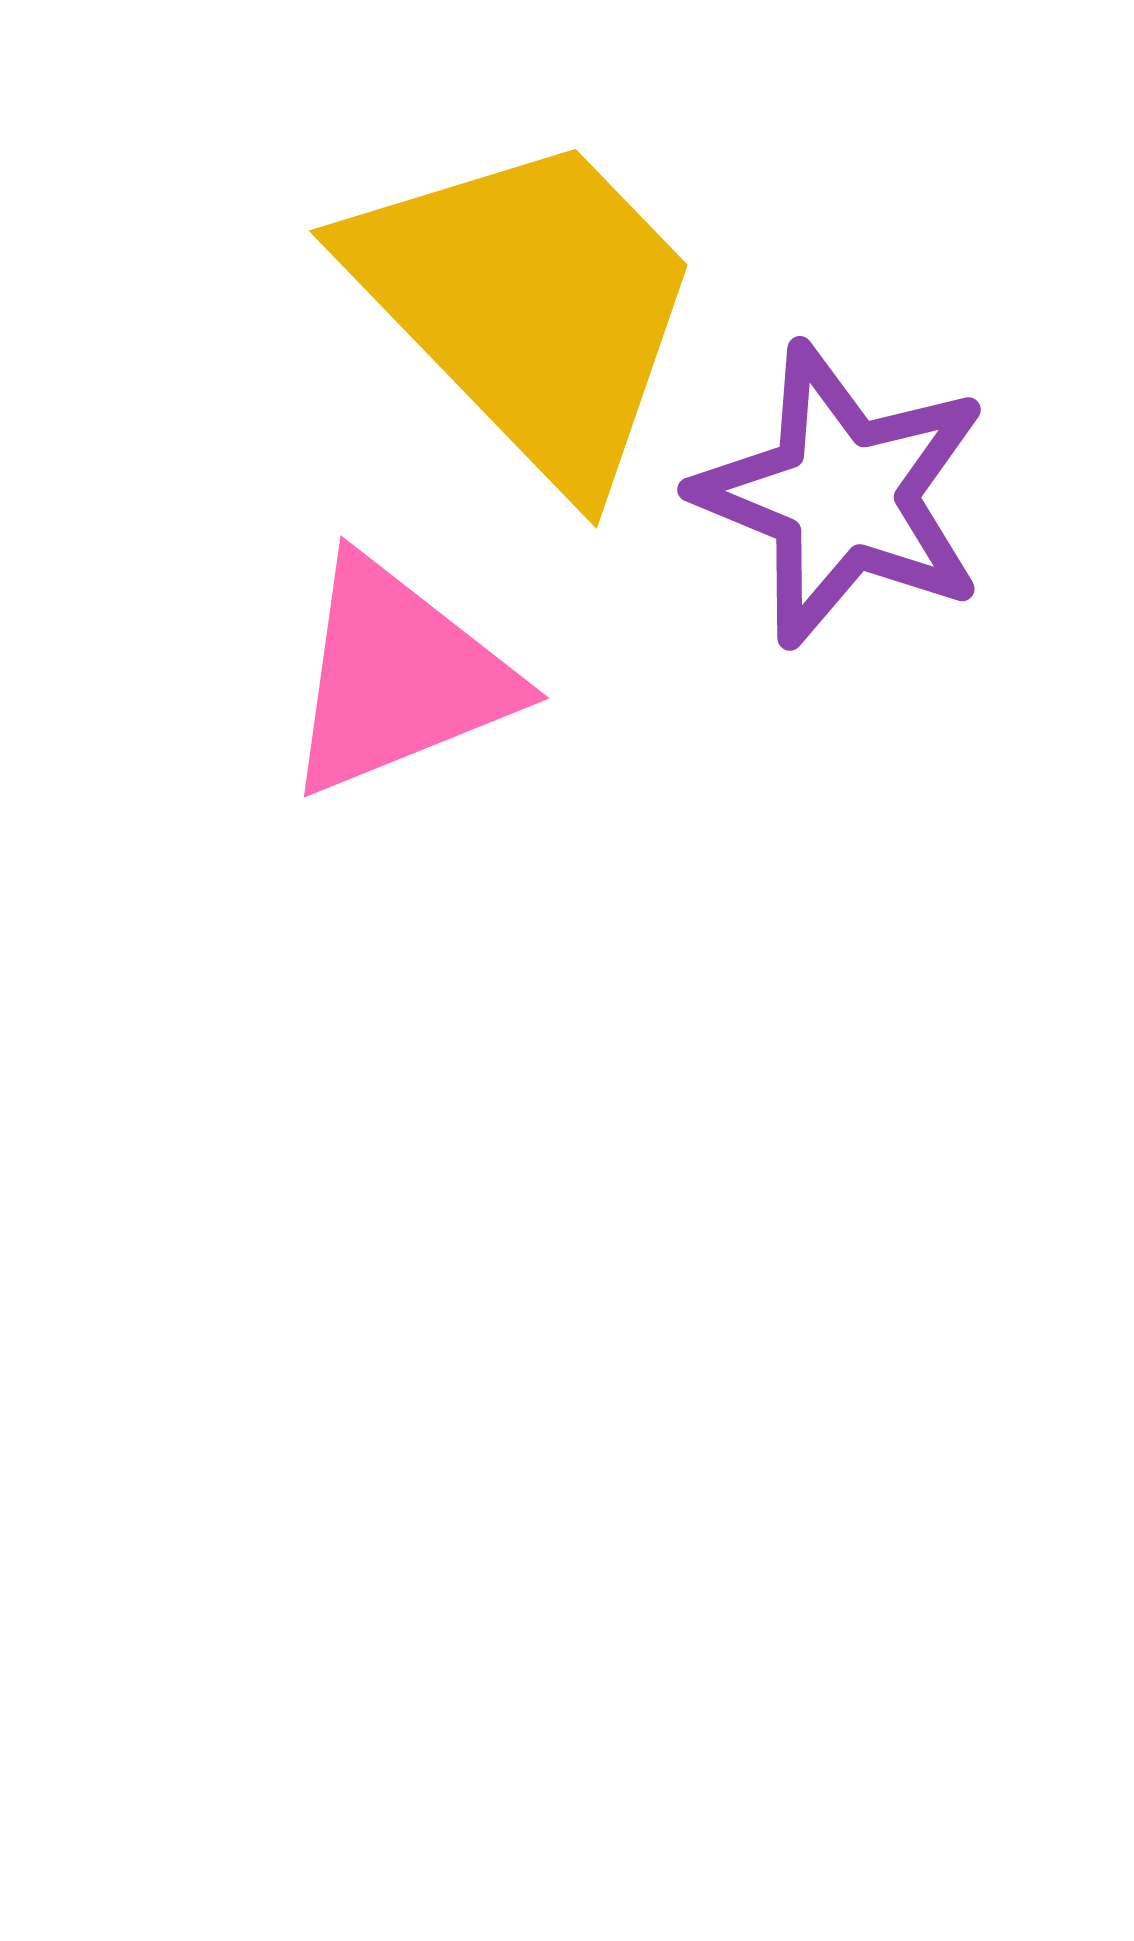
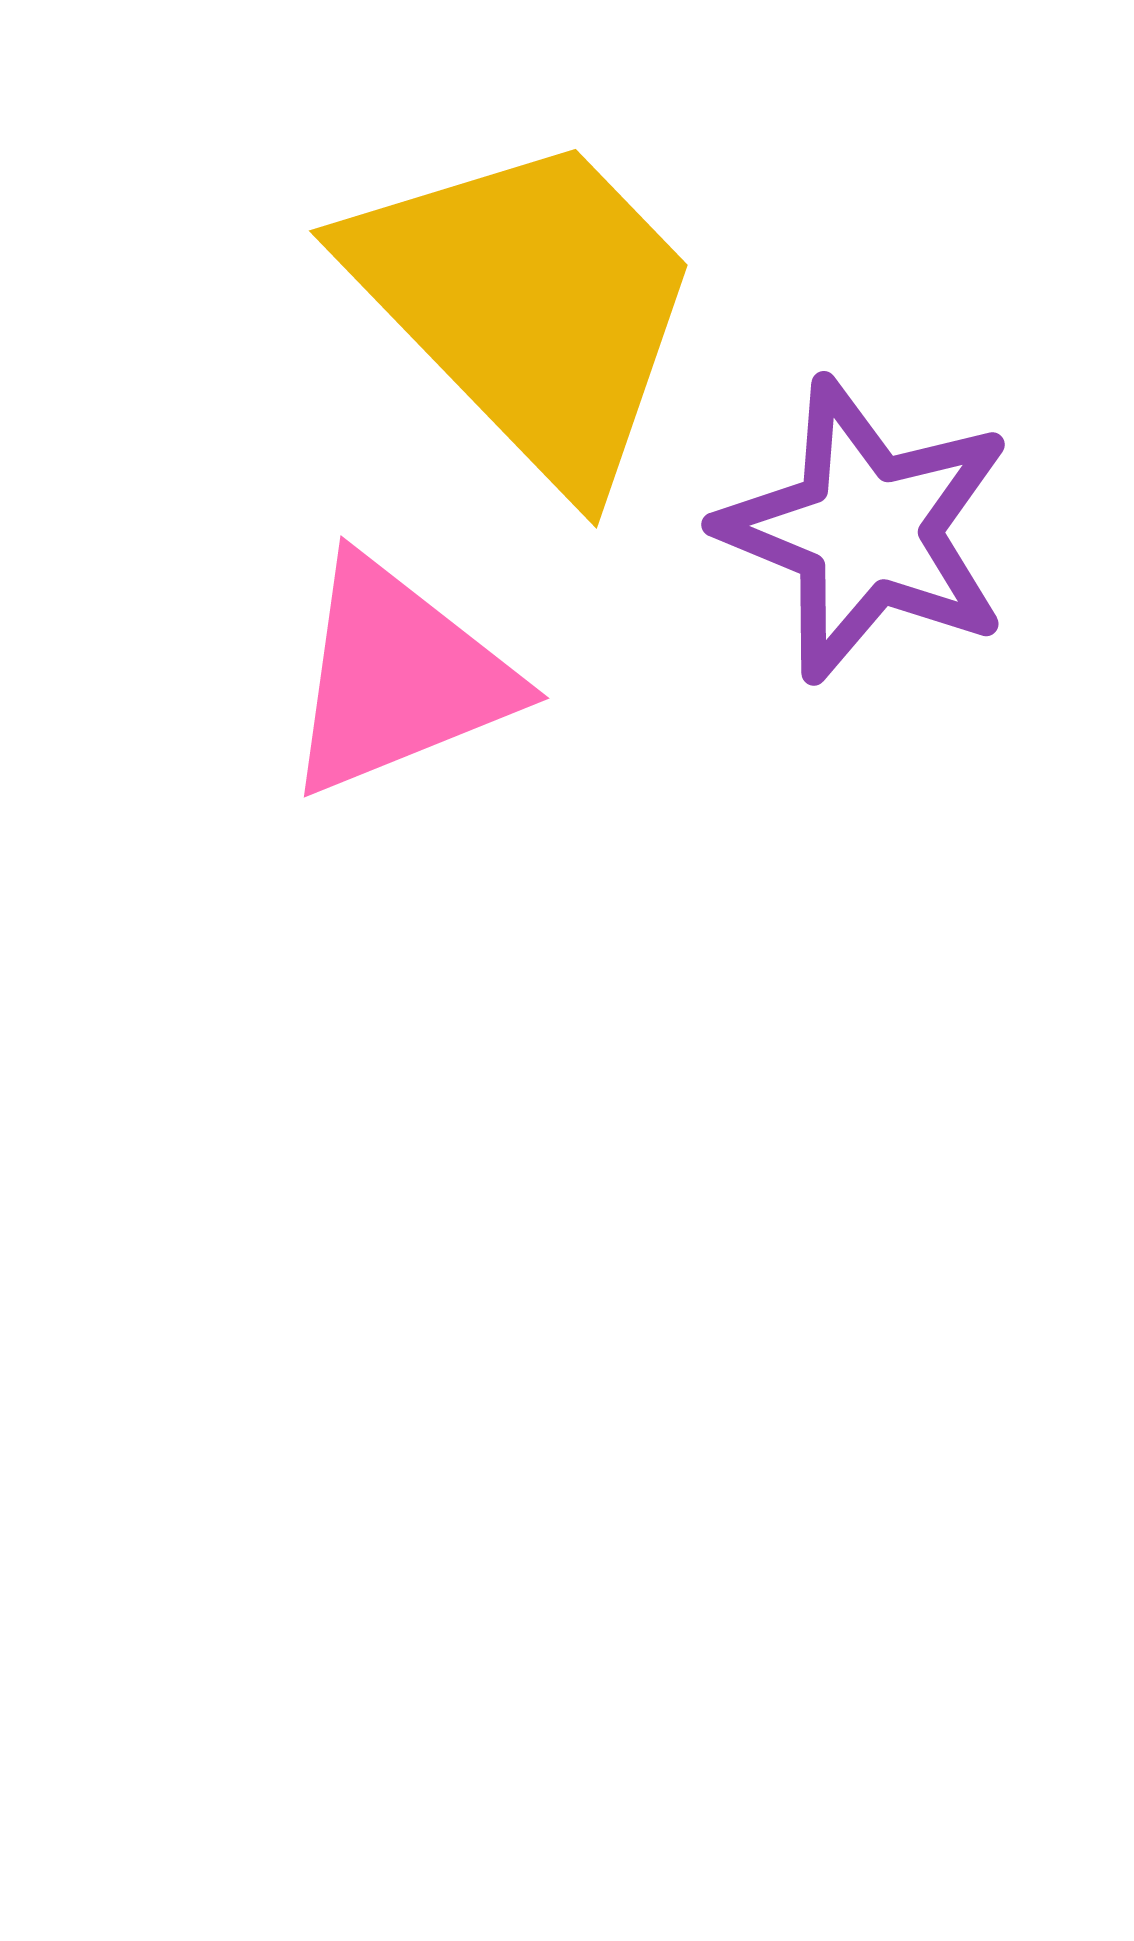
purple star: moved 24 px right, 35 px down
